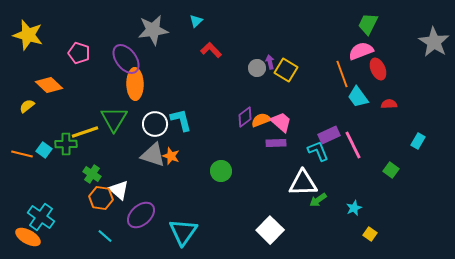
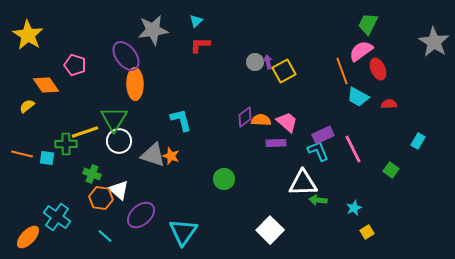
yellow star at (28, 35): rotated 16 degrees clockwise
red L-shape at (211, 50): moved 11 px left, 5 px up; rotated 45 degrees counterclockwise
pink semicircle at (361, 51): rotated 15 degrees counterclockwise
pink pentagon at (79, 53): moved 4 px left, 12 px down
purple ellipse at (126, 59): moved 3 px up
purple arrow at (270, 62): moved 2 px left
gray circle at (257, 68): moved 2 px left, 6 px up
yellow square at (286, 70): moved 2 px left, 1 px down; rotated 30 degrees clockwise
orange line at (342, 74): moved 3 px up
orange diamond at (49, 85): moved 3 px left; rotated 12 degrees clockwise
cyan trapezoid at (358, 97): rotated 25 degrees counterclockwise
orange semicircle at (261, 120): rotated 24 degrees clockwise
pink trapezoid at (281, 122): moved 6 px right
white circle at (155, 124): moved 36 px left, 17 px down
purple rectangle at (329, 135): moved 6 px left
pink line at (353, 145): moved 4 px down
cyan square at (44, 150): moved 3 px right, 8 px down; rotated 28 degrees counterclockwise
green circle at (221, 171): moved 3 px right, 8 px down
green cross at (92, 174): rotated 12 degrees counterclockwise
green arrow at (318, 200): rotated 42 degrees clockwise
cyan cross at (41, 217): moved 16 px right
yellow square at (370, 234): moved 3 px left, 2 px up; rotated 24 degrees clockwise
orange ellipse at (28, 237): rotated 75 degrees counterclockwise
